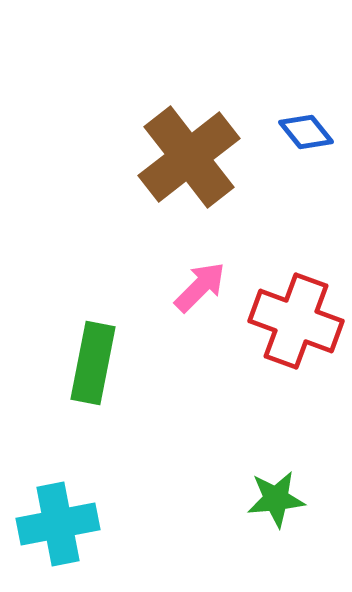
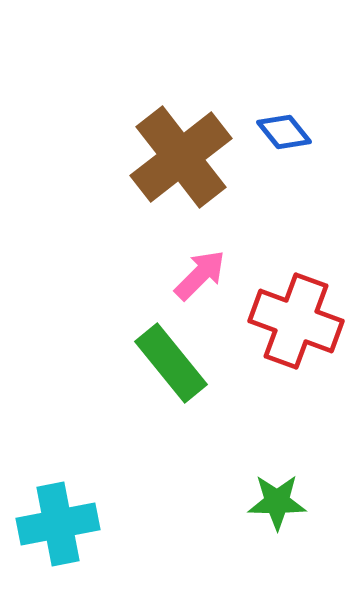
blue diamond: moved 22 px left
brown cross: moved 8 px left
pink arrow: moved 12 px up
green rectangle: moved 78 px right; rotated 50 degrees counterclockwise
green star: moved 1 px right, 3 px down; rotated 6 degrees clockwise
